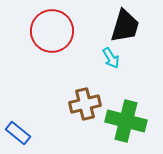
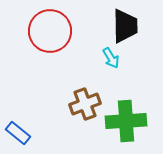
black trapezoid: rotated 18 degrees counterclockwise
red circle: moved 2 px left
brown cross: rotated 8 degrees counterclockwise
green cross: rotated 18 degrees counterclockwise
